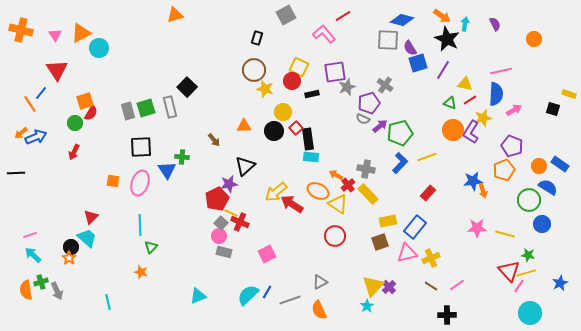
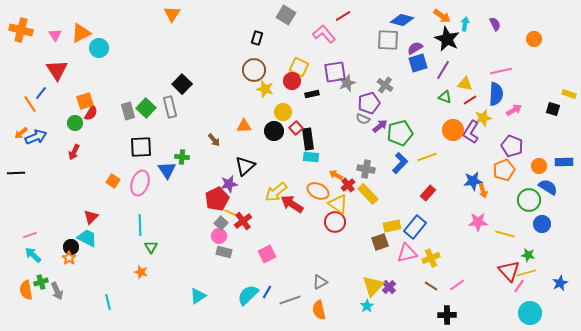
orange triangle at (175, 15): moved 3 px left, 1 px up; rotated 42 degrees counterclockwise
gray square at (286, 15): rotated 30 degrees counterclockwise
purple semicircle at (410, 48): moved 5 px right; rotated 91 degrees clockwise
black square at (187, 87): moved 5 px left, 3 px up
gray star at (347, 87): moved 4 px up
green triangle at (450, 103): moved 5 px left, 6 px up
green square at (146, 108): rotated 30 degrees counterclockwise
blue rectangle at (560, 164): moved 4 px right, 2 px up; rotated 36 degrees counterclockwise
orange square at (113, 181): rotated 24 degrees clockwise
yellow rectangle at (388, 221): moved 4 px right, 5 px down
red cross at (240, 222): moved 3 px right, 1 px up; rotated 30 degrees clockwise
pink star at (477, 228): moved 1 px right, 6 px up
red circle at (335, 236): moved 14 px up
cyan trapezoid at (87, 238): rotated 15 degrees counterclockwise
green triangle at (151, 247): rotated 16 degrees counterclockwise
cyan triangle at (198, 296): rotated 12 degrees counterclockwise
orange semicircle at (319, 310): rotated 12 degrees clockwise
